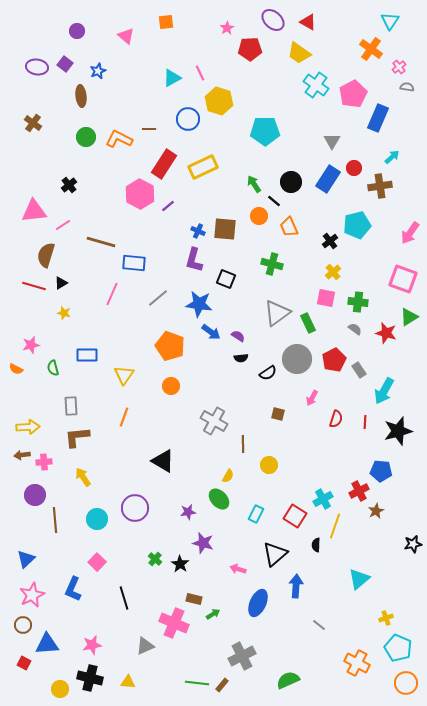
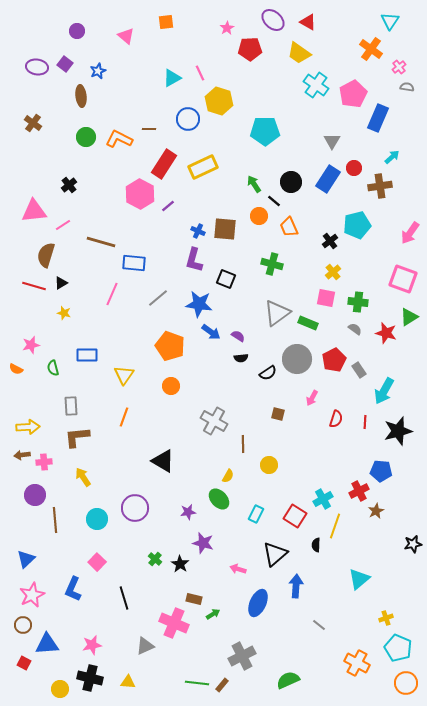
green rectangle at (308, 323): rotated 42 degrees counterclockwise
